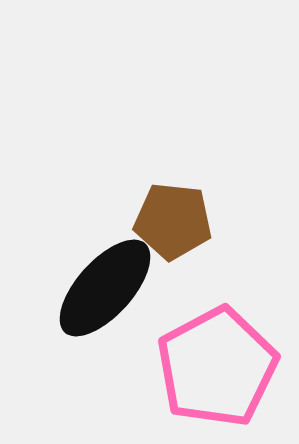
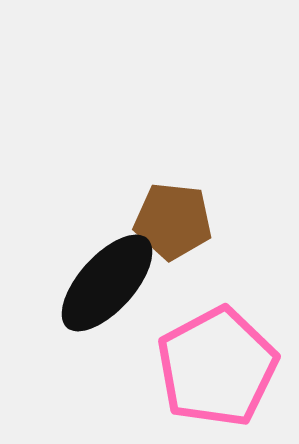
black ellipse: moved 2 px right, 5 px up
